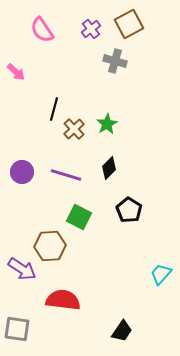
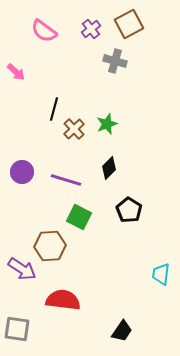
pink semicircle: moved 2 px right, 1 px down; rotated 20 degrees counterclockwise
green star: rotated 10 degrees clockwise
purple line: moved 5 px down
cyan trapezoid: rotated 35 degrees counterclockwise
